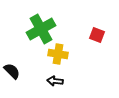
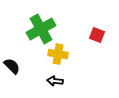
black semicircle: moved 5 px up
